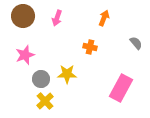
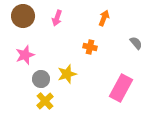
yellow star: rotated 18 degrees counterclockwise
